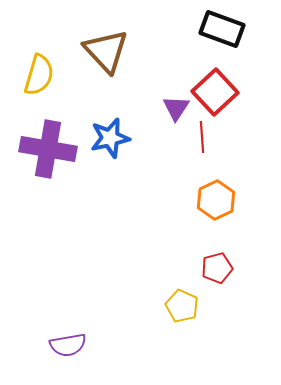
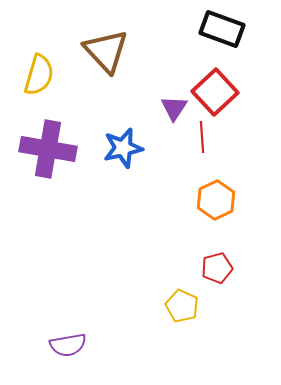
purple triangle: moved 2 px left
blue star: moved 13 px right, 10 px down
